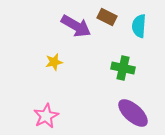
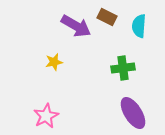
green cross: rotated 20 degrees counterclockwise
purple ellipse: rotated 16 degrees clockwise
